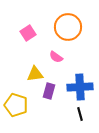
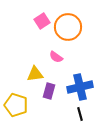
pink square: moved 14 px right, 12 px up
blue cross: rotated 10 degrees counterclockwise
